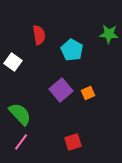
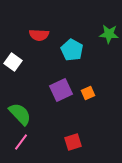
red semicircle: rotated 102 degrees clockwise
purple square: rotated 15 degrees clockwise
